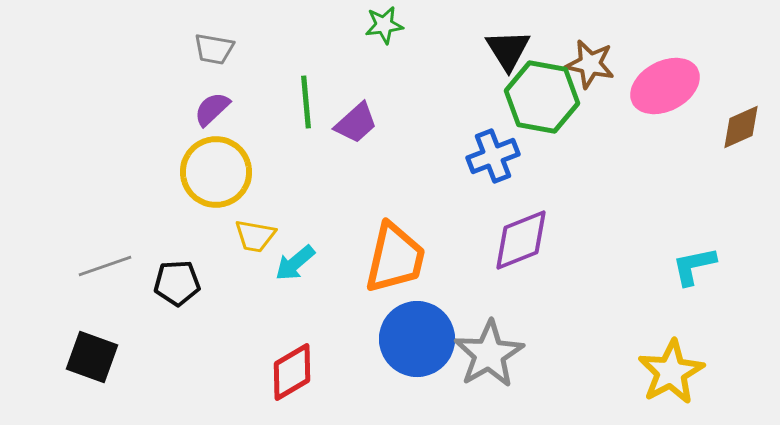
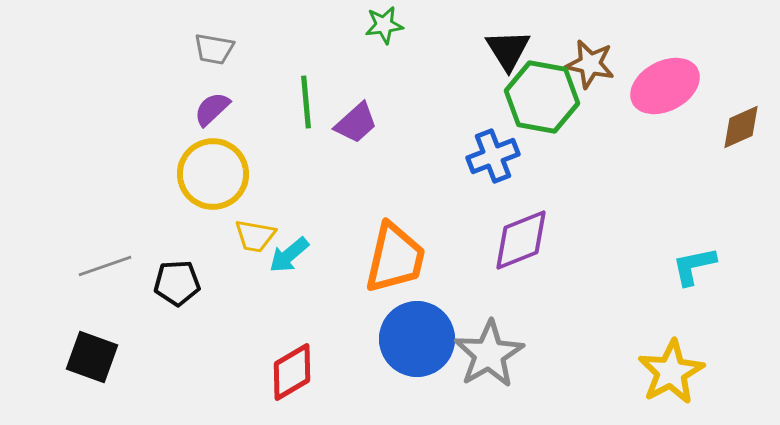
yellow circle: moved 3 px left, 2 px down
cyan arrow: moved 6 px left, 8 px up
